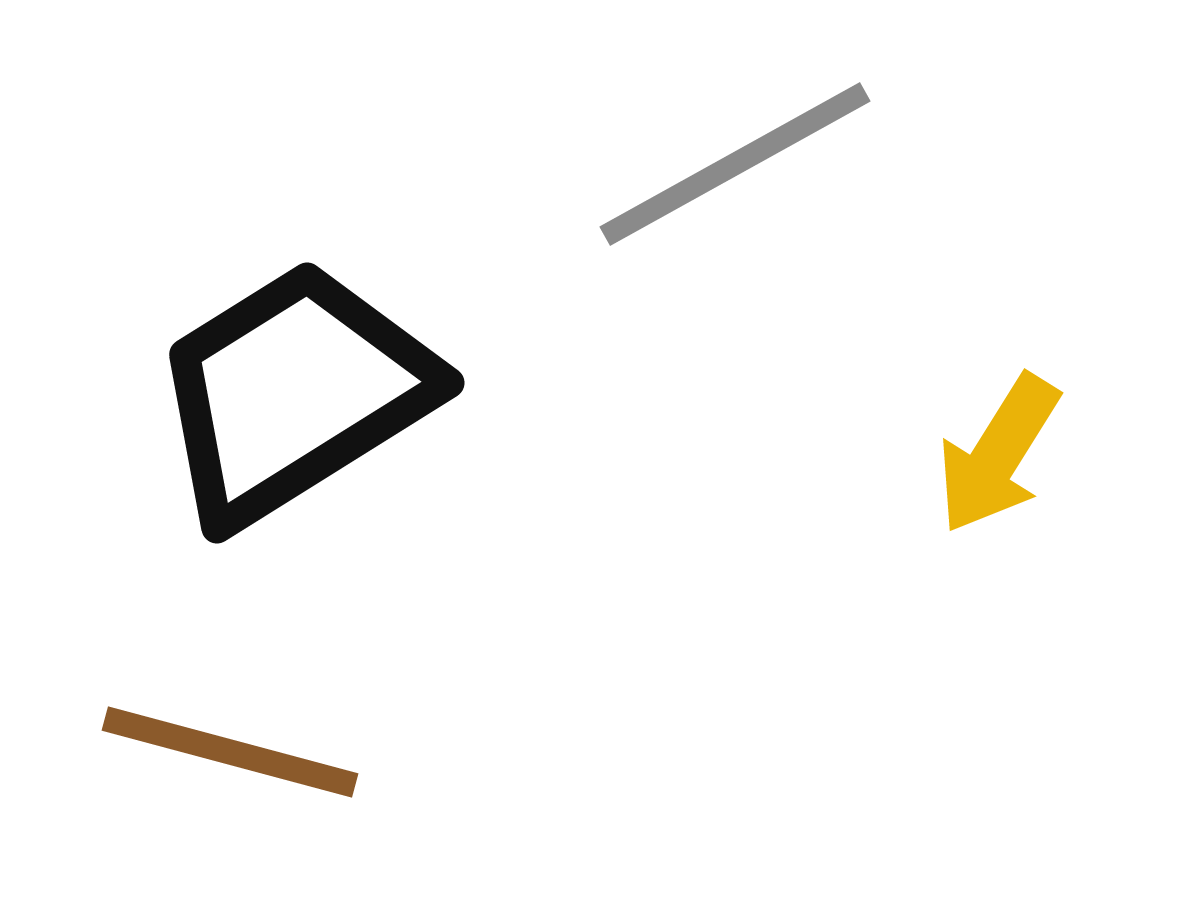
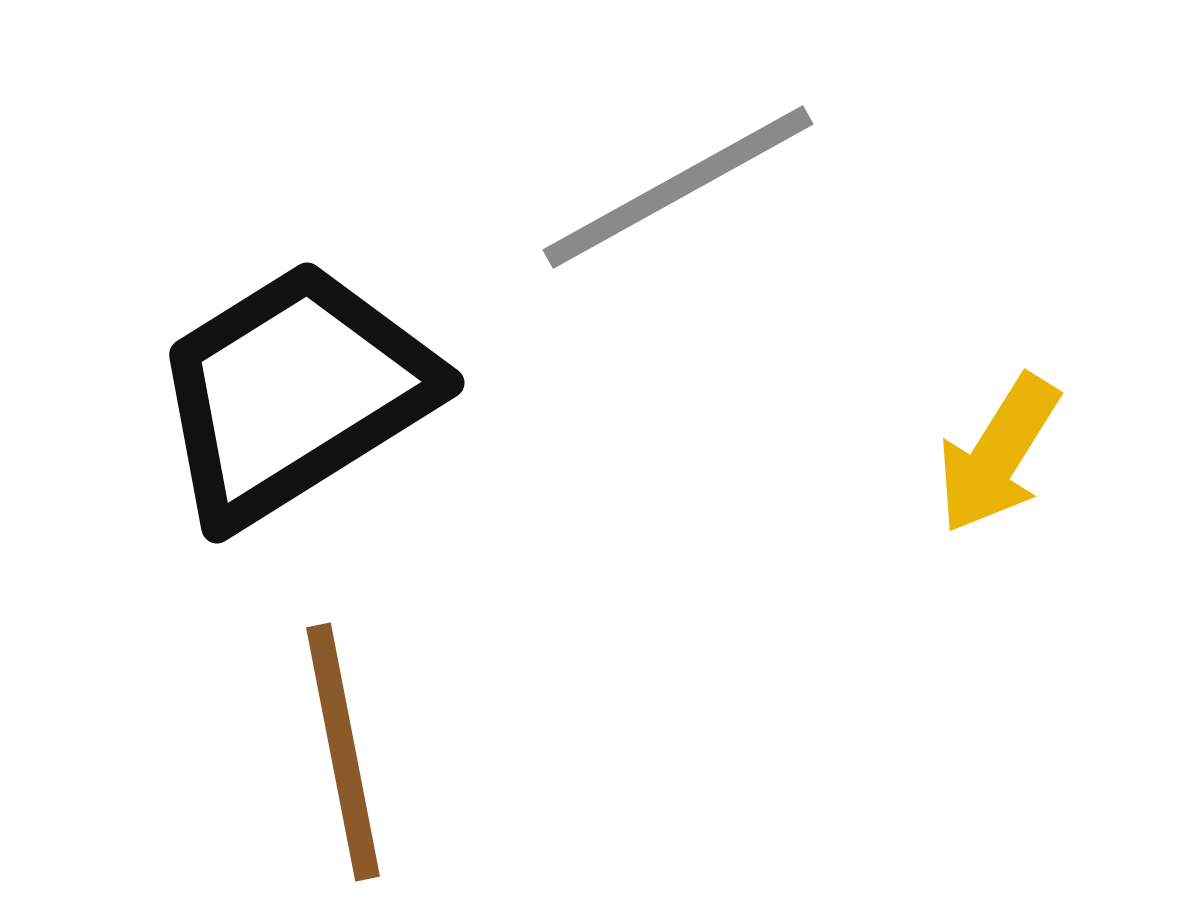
gray line: moved 57 px left, 23 px down
brown line: moved 113 px right; rotated 64 degrees clockwise
